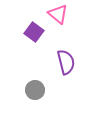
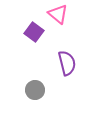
purple semicircle: moved 1 px right, 1 px down
